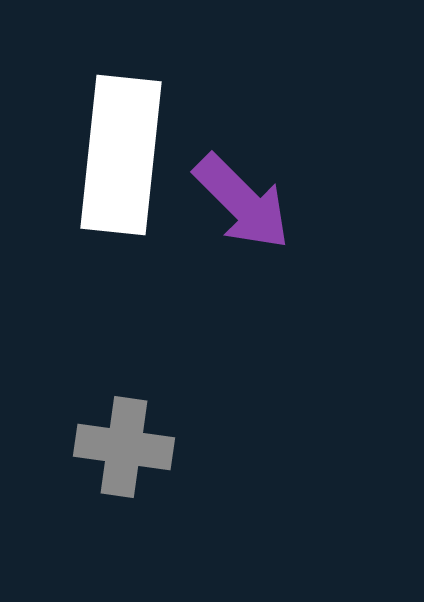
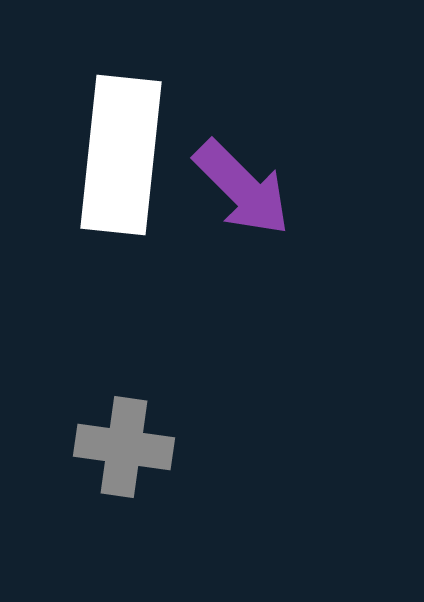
purple arrow: moved 14 px up
